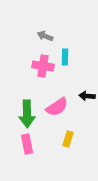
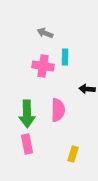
gray arrow: moved 3 px up
black arrow: moved 7 px up
pink semicircle: moved 1 px right, 3 px down; rotated 55 degrees counterclockwise
yellow rectangle: moved 5 px right, 15 px down
